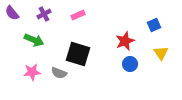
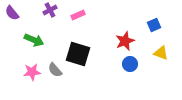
purple cross: moved 6 px right, 4 px up
yellow triangle: rotated 35 degrees counterclockwise
gray semicircle: moved 4 px left, 3 px up; rotated 28 degrees clockwise
